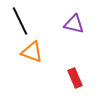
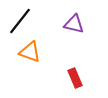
black line: rotated 64 degrees clockwise
orange triangle: moved 2 px left
